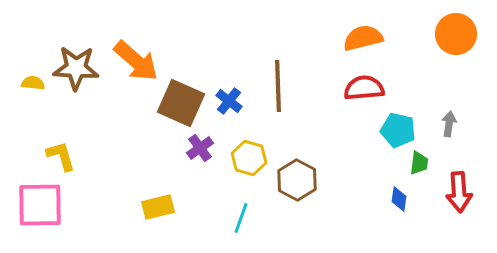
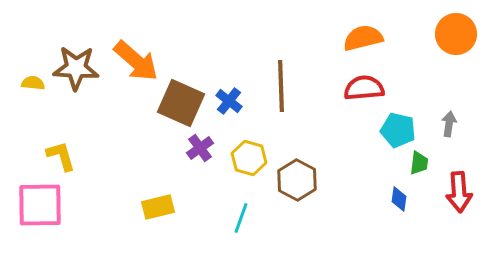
brown line: moved 3 px right
